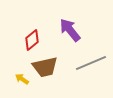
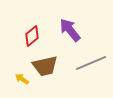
red diamond: moved 4 px up
brown trapezoid: moved 1 px up
